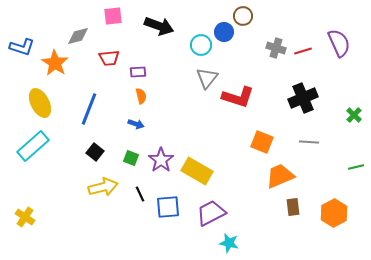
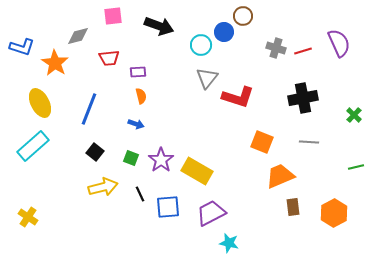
black cross: rotated 12 degrees clockwise
yellow cross: moved 3 px right
